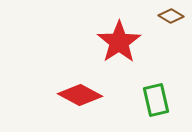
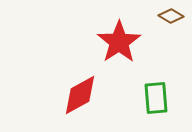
red diamond: rotated 57 degrees counterclockwise
green rectangle: moved 2 px up; rotated 8 degrees clockwise
